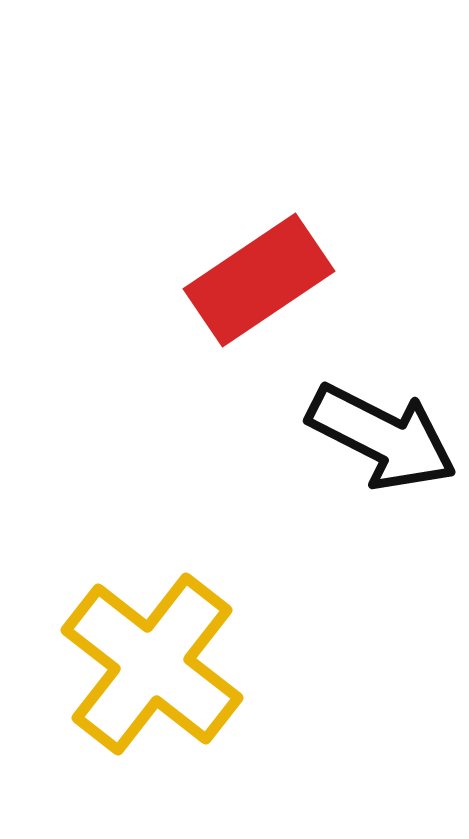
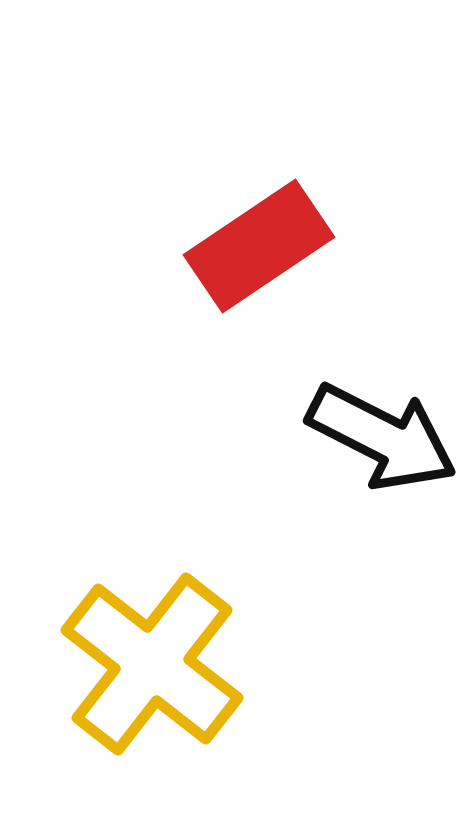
red rectangle: moved 34 px up
